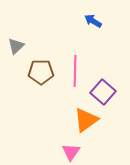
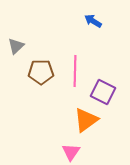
purple square: rotated 15 degrees counterclockwise
